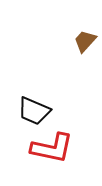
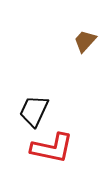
black trapezoid: rotated 92 degrees clockwise
